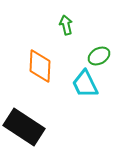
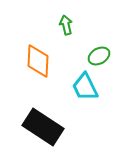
orange diamond: moved 2 px left, 5 px up
cyan trapezoid: moved 3 px down
black rectangle: moved 19 px right
